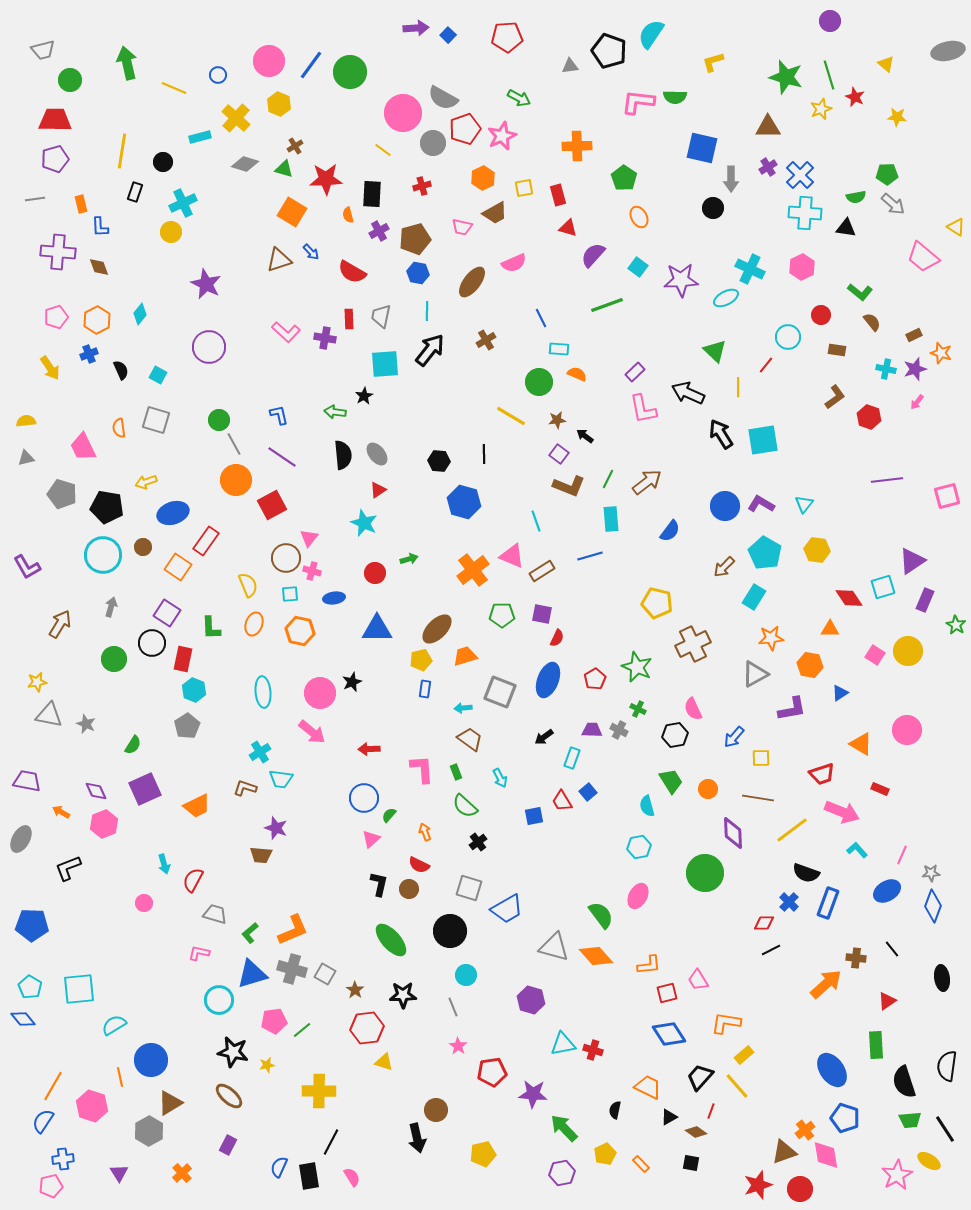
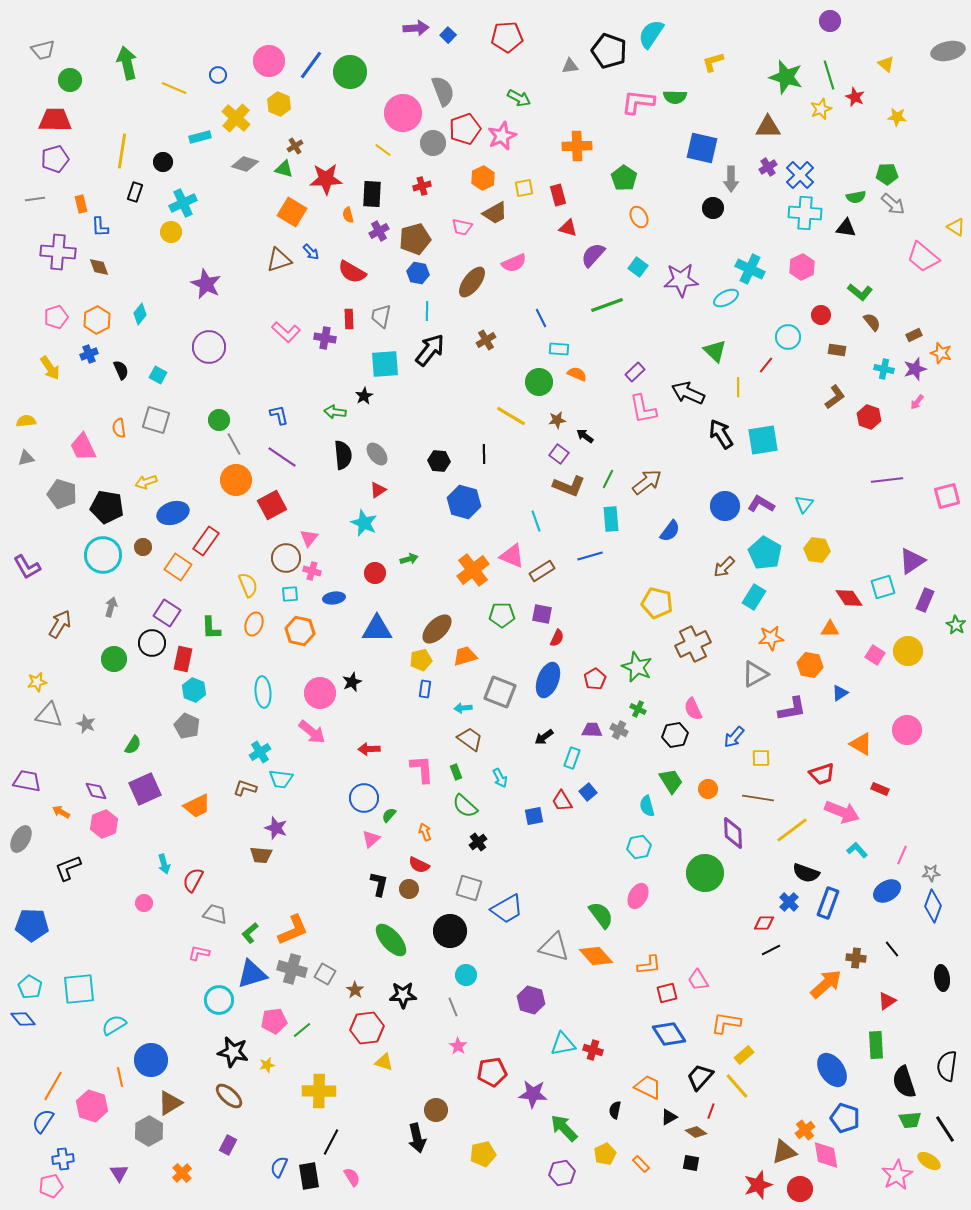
gray semicircle at (443, 98): moved 7 px up; rotated 140 degrees counterclockwise
cyan cross at (886, 369): moved 2 px left
gray pentagon at (187, 726): rotated 15 degrees counterclockwise
